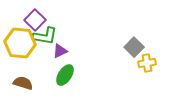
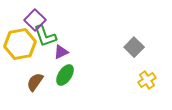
green L-shape: rotated 60 degrees clockwise
yellow hexagon: moved 1 px down; rotated 16 degrees counterclockwise
purple triangle: moved 1 px right, 1 px down
yellow cross: moved 17 px down; rotated 24 degrees counterclockwise
brown semicircle: moved 12 px right, 1 px up; rotated 72 degrees counterclockwise
